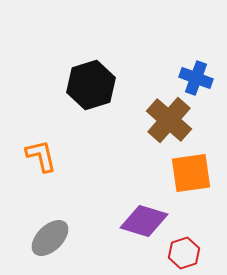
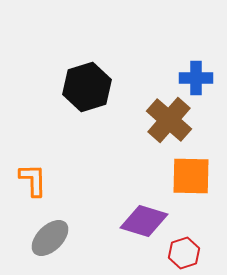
blue cross: rotated 20 degrees counterclockwise
black hexagon: moved 4 px left, 2 px down
orange L-shape: moved 8 px left, 24 px down; rotated 12 degrees clockwise
orange square: moved 3 px down; rotated 9 degrees clockwise
